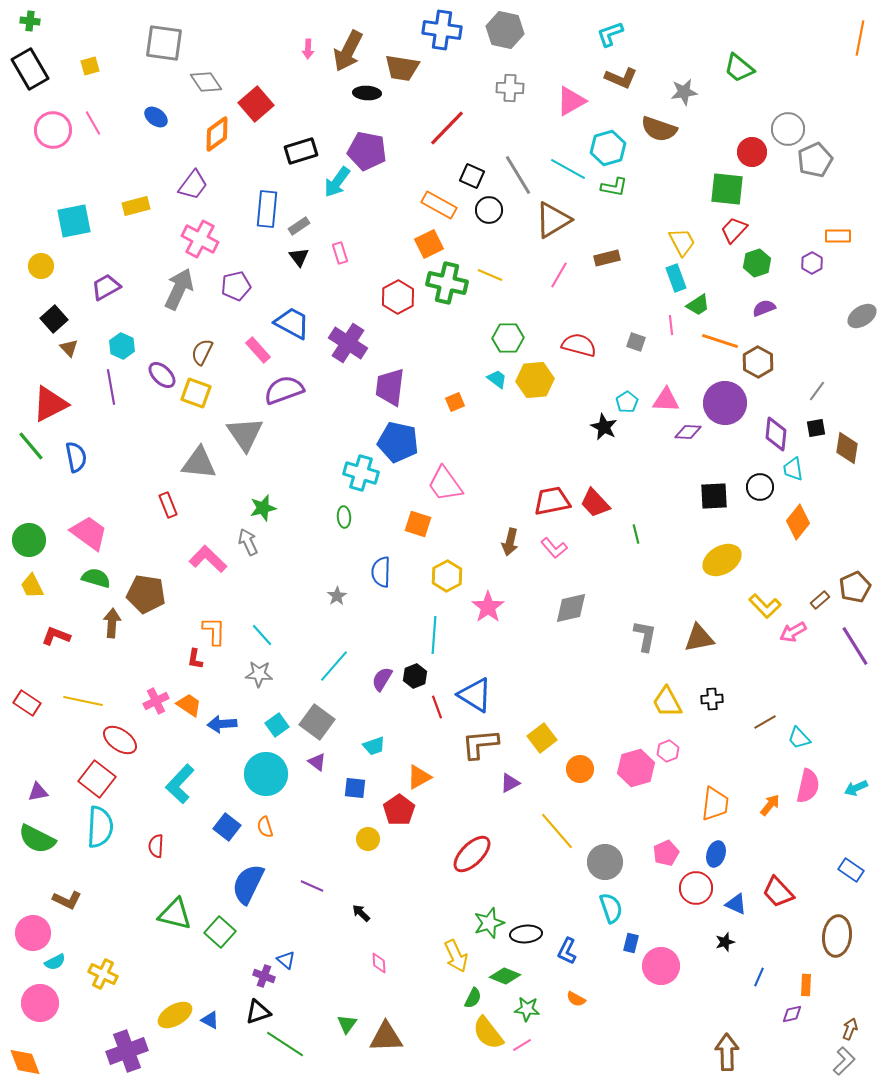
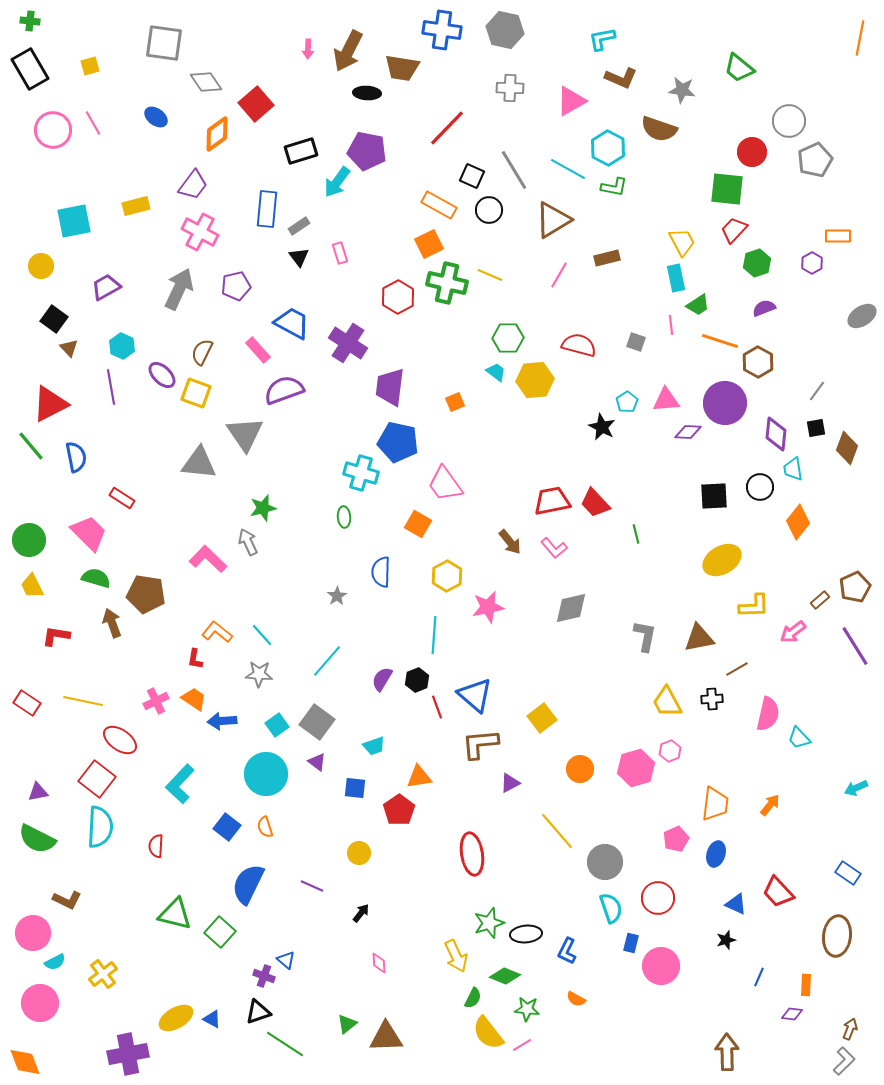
cyan L-shape at (610, 34): moved 8 px left, 5 px down; rotated 8 degrees clockwise
gray star at (684, 92): moved 2 px left, 2 px up; rotated 16 degrees clockwise
gray circle at (788, 129): moved 1 px right, 8 px up
cyan hexagon at (608, 148): rotated 16 degrees counterclockwise
gray line at (518, 175): moved 4 px left, 5 px up
pink cross at (200, 239): moved 7 px up
cyan rectangle at (676, 278): rotated 8 degrees clockwise
black square at (54, 319): rotated 12 degrees counterclockwise
cyan trapezoid at (497, 379): moved 1 px left, 7 px up
pink triangle at (666, 400): rotated 8 degrees counterclockwise
black star at (604, 427): moved 2 px left
brown diamond at (847, 448): rotated 12 degrees clockwise
red rectangle at (168, 505): moved 46 px left, 7 px up; rotated 35 degrees counterclockwise
orange square at (418, 524): rotated 12 degrees clockwise
pink trapezoid at (89, 533): rotated 9 degrees clockwise
brown arrow at (510, 542): rotated 52 degrees counterclockwise
yellow L-shape at (765, 606): moved 11 px left; rotated 48 degrees counterclockwise
pink star at (488, 607): rotated 24 degrees clockwise
brown arrow at (112, 623): rotated 24 degrees counterclockwise
orange L-shape at (214, 631): moved 3 px right, 1 px down; rotated 52 degrees counterclockwise
pink arrow at (793, 632): rotated 8 degrees counterclockwise
red L-shape at (56, 636): rotated 12 degrees counterclockwise
cyan line at (334, 666): moved 7 px left, 5 px up
black hexagon at (415, 676): moved 2 px right, 4 px down
blue triangle at (475, 695): rotated 9 degrees clockwise
orange trapezoid at (189, 705): moved 5 px right, 6 px up
brown line at (765, 722): moved 28 px left, 53 px up
blue arrow at (222, 724): moved 3 px up
yellow square at (542, 738): moved 20 px up
pink hexagon at (668, 751): moved 2 px right
orange triangle at (419, 777): rotated 20 degrees clockwise
pink semicircle at (808, 786): moved 40 px left, 72 px up
yellow circle at (368, 839): moved 9 px left, 14 px down
pink pentagon at (666, 853): moved 10 px right, 14 px up
red ellipse at (472, 854): rotated 54 degrees counterclockwise
blue rectangle at (851, 870): moved 3 px left, 3 px down
red circle at (696, 888): moved 38 px left, 10 px down
black arrow at (361, 913): rotated 84 degrees clockwise
black star at (725, 942): moved 1 px right, 2 px up
yellow cross at (103, 974): rotated 28 degrees clockwise
purple diamond at (792, 1014): rotated 20 degrees clockwise
yellow ellipse at (175, 1015): moved 1 px right, 3 px down
blue triangle at (210, 1020): moved 2 px right, 1 px up
green triangle at (347, 1024): rotated 15 degrees clockwise
purple cross at (127, 1051): moved 1 px right, 3 px down; rotated 9 degrees clockwise
